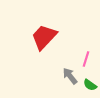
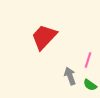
pink line: moved 2 px right, 1 px down
gray arrow: rotated 18 degrees clockwise
